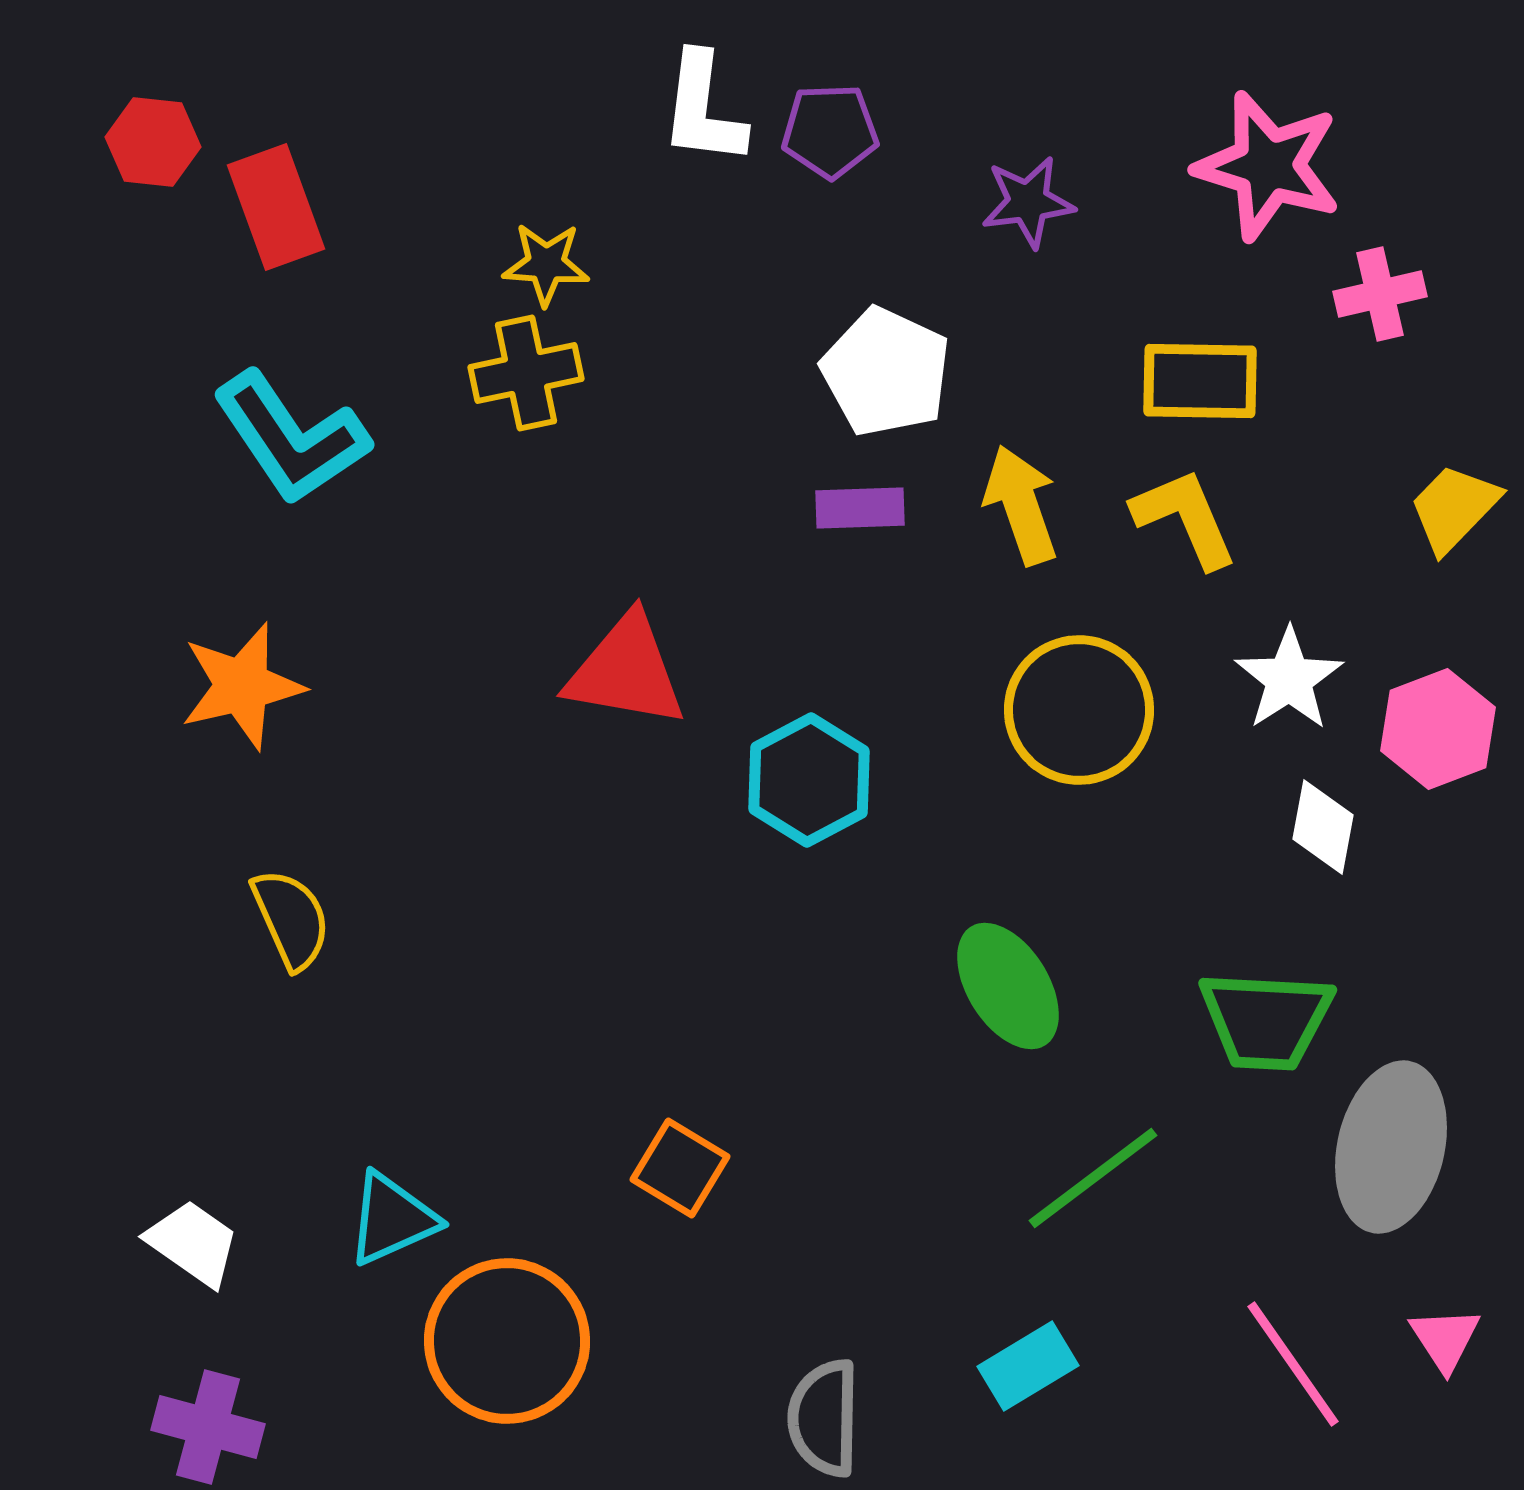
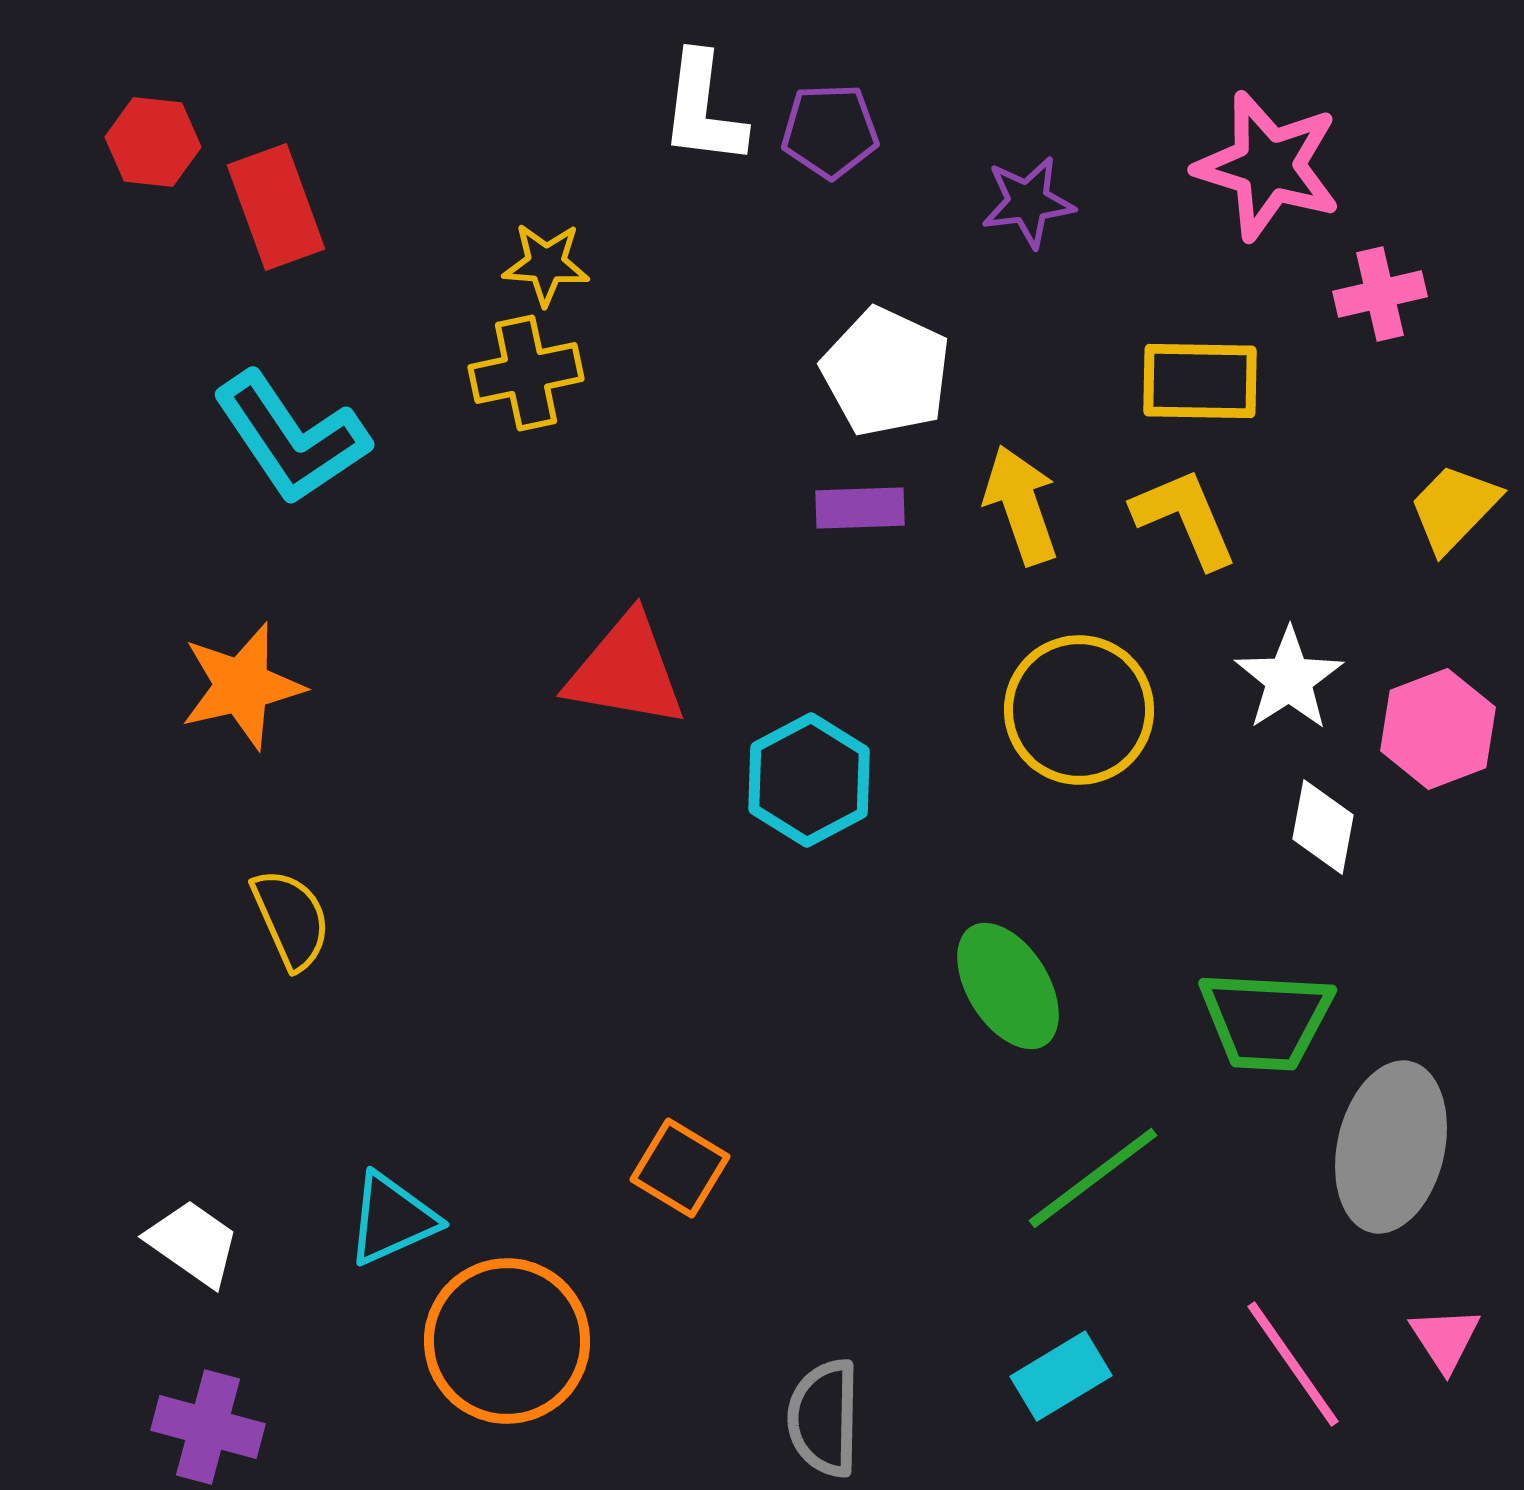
cyan rectangle: moved 33 px right, 10 px down
